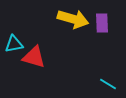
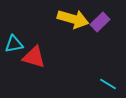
purple rectangle: moved 2 px left, 1 px up; rotated 48 degrees clockwise
